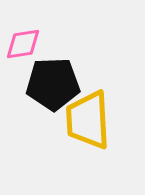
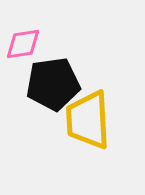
black pentagon: rotated 6 degrees counterclockwise
